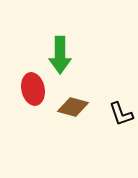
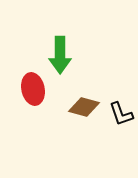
brown diamond: moved 11 px right
